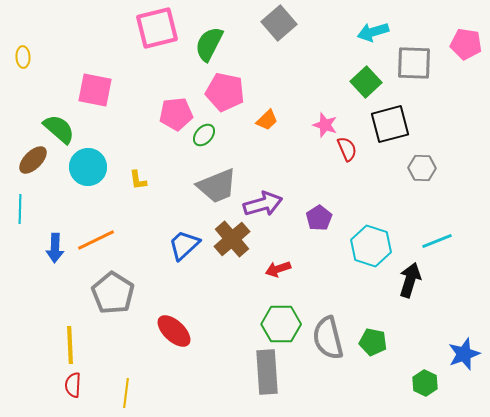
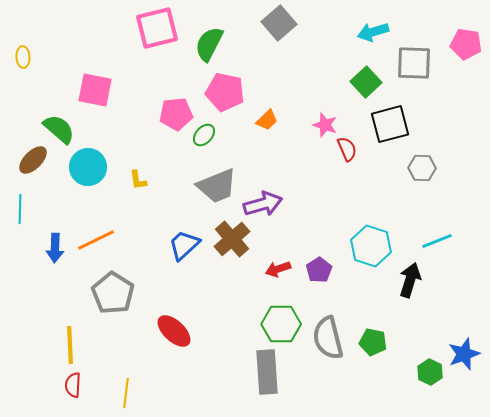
purple pentagon at (319, 218): moved 52 px down
green hexagon at (425, 383): moved 5 px right, 11 px up
